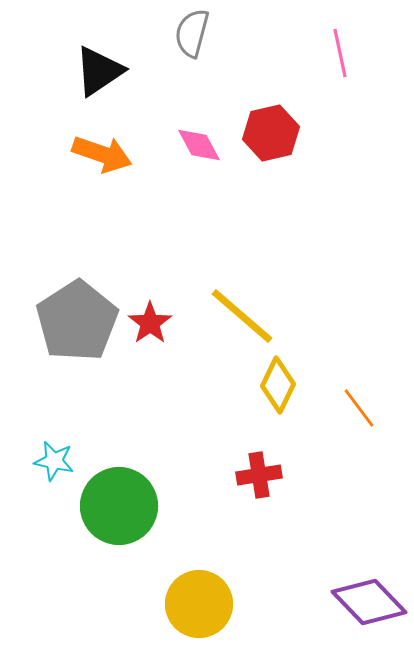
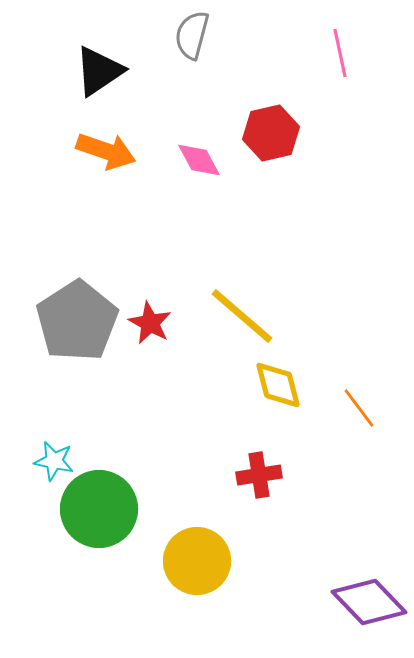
gray semicircle: moved 2 px down
pink diamond: moved 15 px down
orange arrow: moved 4 px right, 3 px up
red star: rotated 9 degrees counterclockwise
yellow diamond: rotated 40 degrees counterclockwise
green circle: moved 20 px left, 3 px down
yellow circle: moved 2 px left, 43 px up
